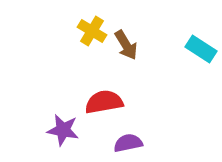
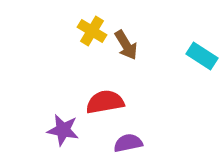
cyan rectangle: moved 1 px right, 7 px down
red semicircle: moved 1 px right
